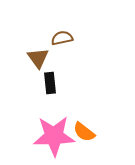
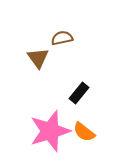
black rectangle: moved 29 px right, 10 px down; rotated 45 degrees clockwise
pink star: moved 4 px left, 5 px up; rotated 15 degrees counterclockwise
